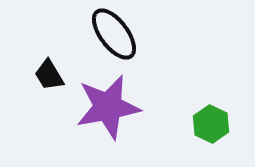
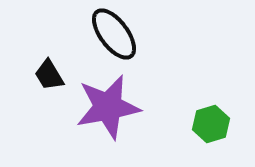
green hexagon: rotated 18 degrees clockwise
